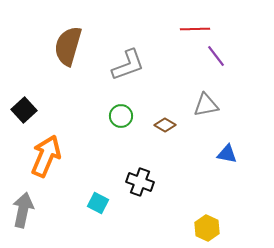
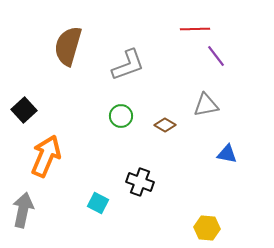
yellow hexagon: rotated 20 degrees counterclockwise
